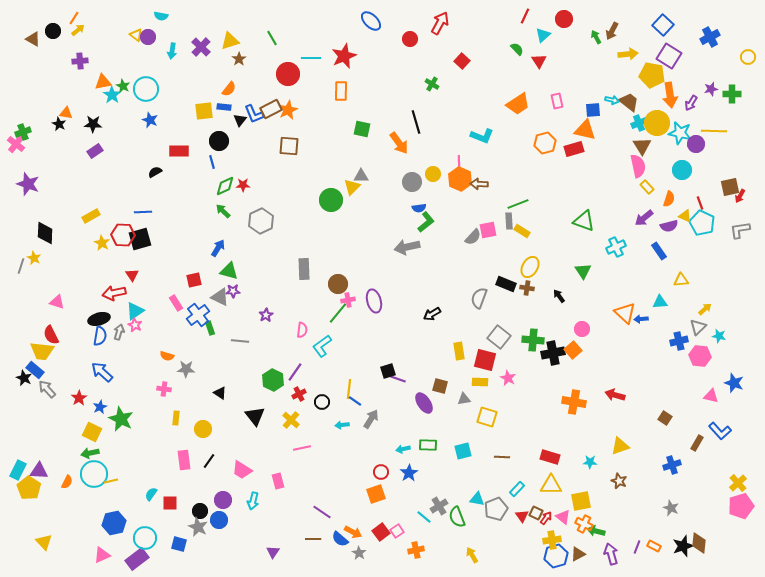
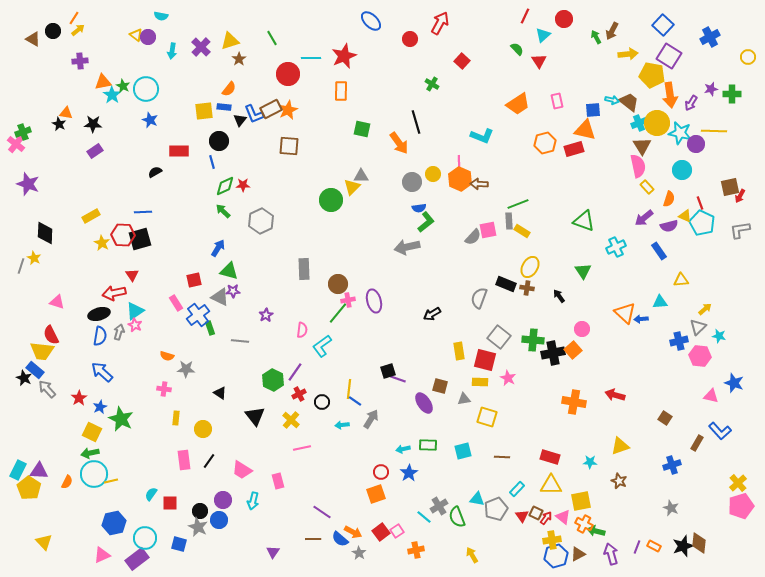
black ellipse at (99, 319): moved 5 px up
